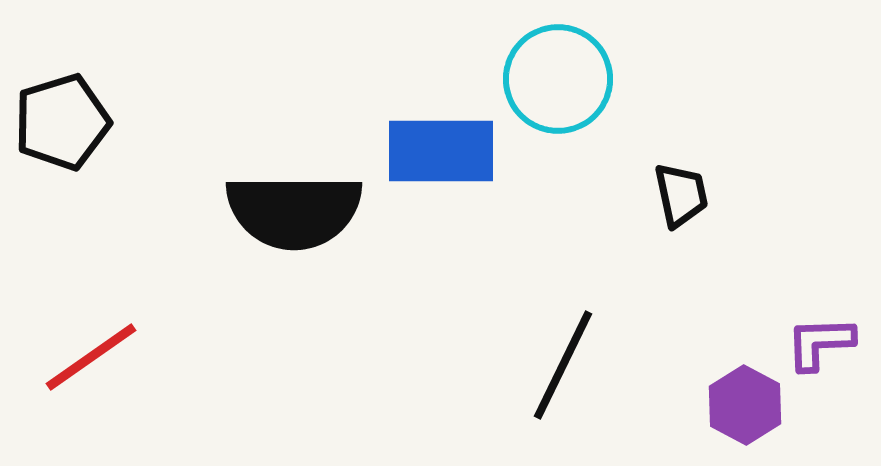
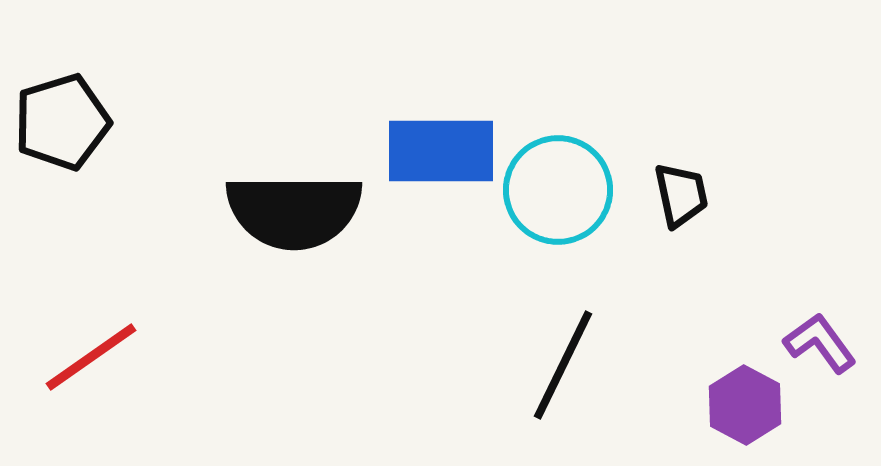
cyan circle: moved 111 px down
purple L-shape: rotated 56 degrees clockwise
